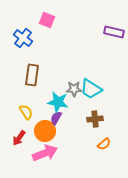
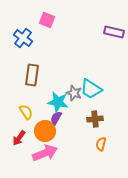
gray star: moved 4 px down; rotated 21 degrees clockwise
orange semicircle: moved 3 px left; rotated 144 degrees clockwise
